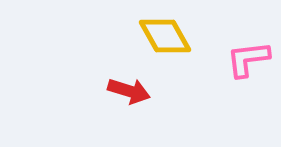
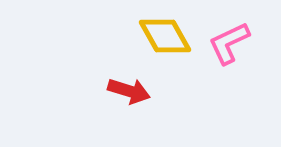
pink L-shape: moved 19 px left, 16 px up; rotated 18 degrees counterclockwise
